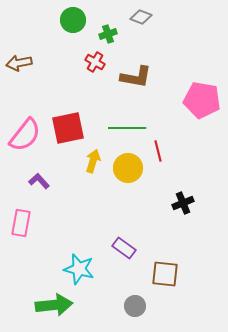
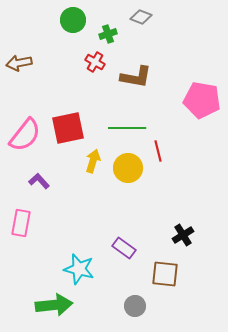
black cross: moved 32 px down; rotated 10 degrees counterclockwise
